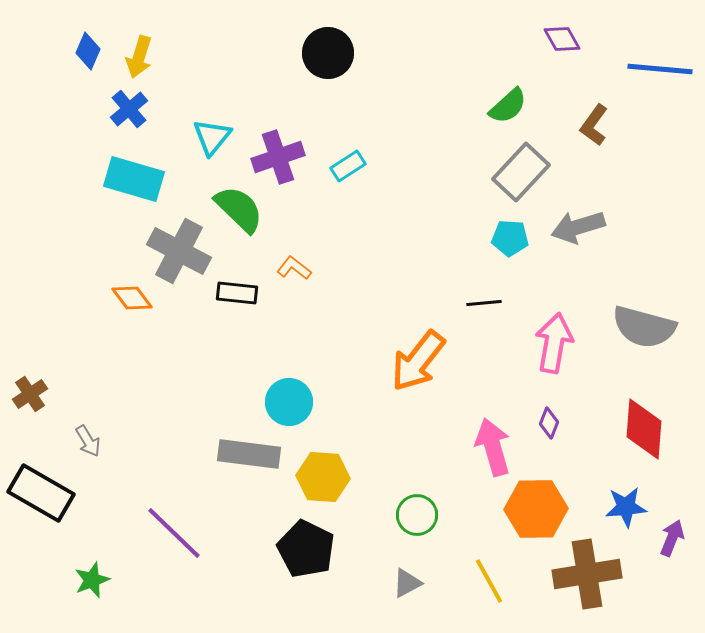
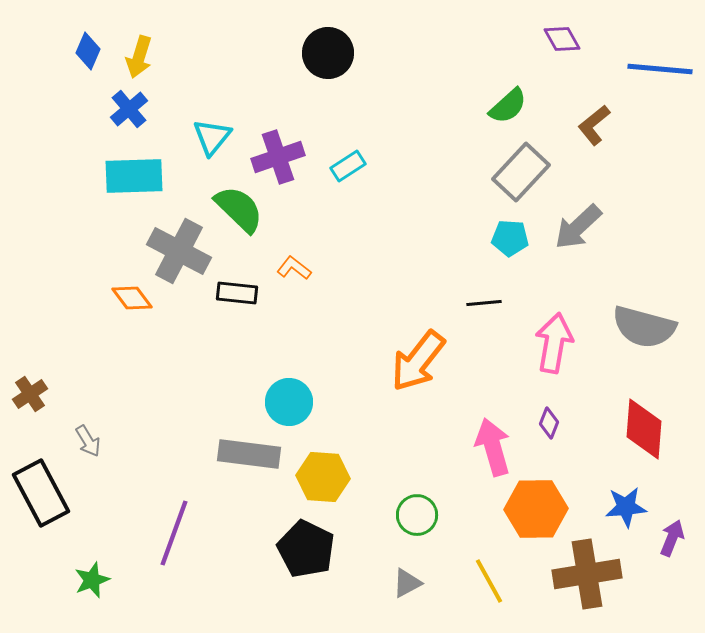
brown L-shape at (594, 125): rotated 15 degrees clockwise
cyan rectangle at (134, 179): moved 3 px up; rotated 18 degrees counterclockwise
gray arrow at (578, 227): rotated 26 degrees counterclockwise
black rectangle at (41, 493): rotated 32 degrees clockwise
purple line at (174, 533): rotated 66 degrees clockwise
